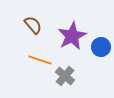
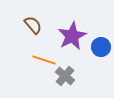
orange line: moved 4 px right
